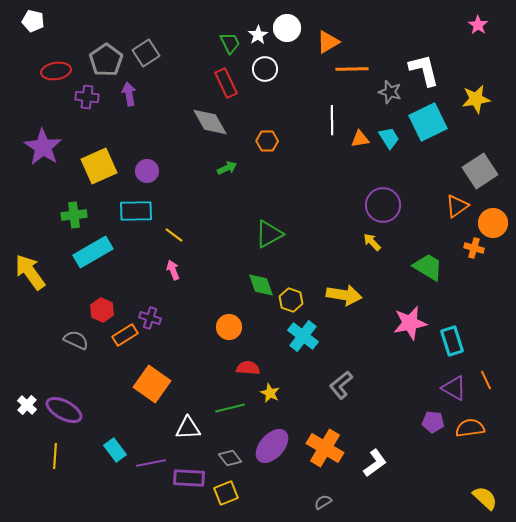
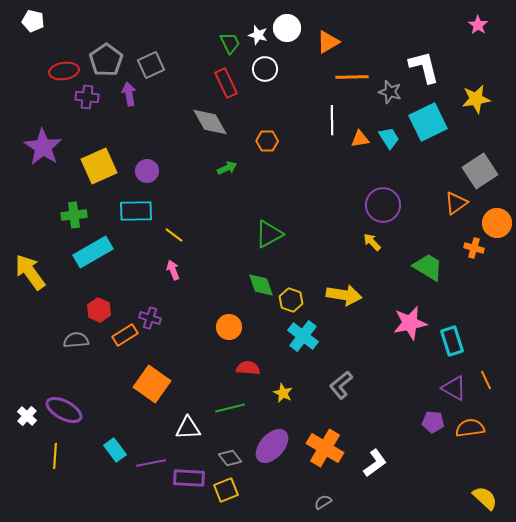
white star at (258, 35): rotated 24 degrees counterclockwise
gray square at (146, 53): moved 5 px right, 12 px down; rotated 8 degrees clockwise
orange line at (352, 69): moved 8 px down
white L-shape at (424, 70): moved 3 px up
red ellipse at (56, 71): moved 8 px right
orange triangle at (457, 206): moved 1 px left, 3 px up
orange circle at (493, 223): moved 4 px right
red hexagon at (102, 310): moved 3 px left
gray semicircle at (76, 340): rotated 30 degrees counterclockwise
yellow star at (270, 393): moved 13 px right
white cross at (27, 405): moved 11 px down
yellow square at (226, 493): moved 3 px up
